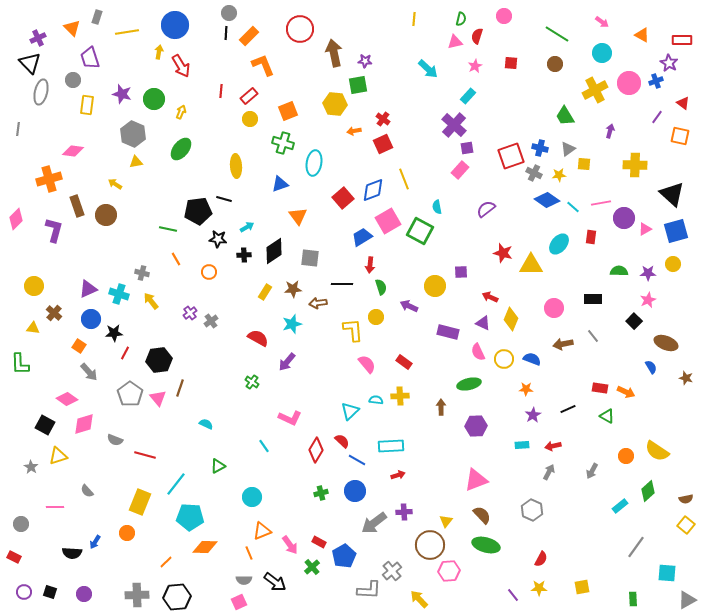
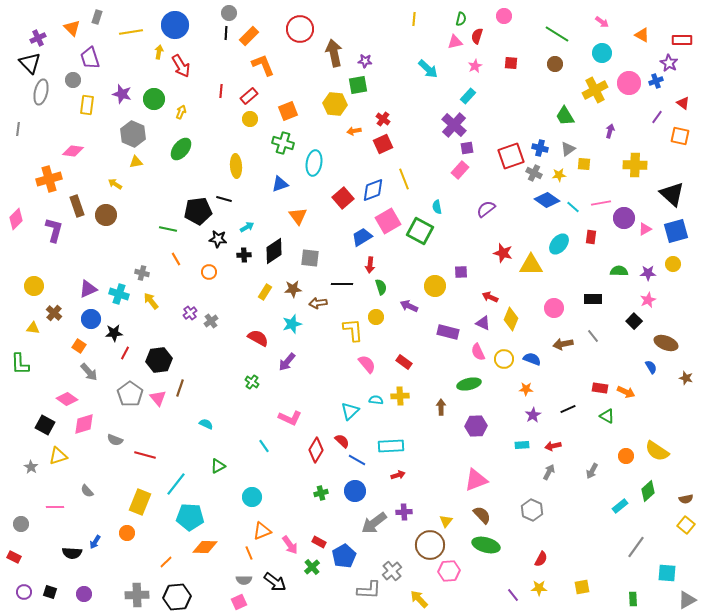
yellow line at (127, 32): moved 4 px right
